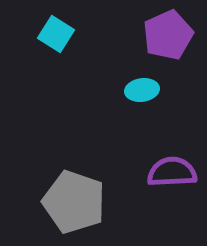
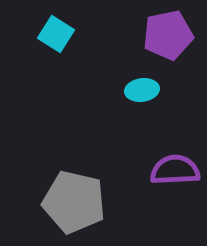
purple pentagon: rotated 12 degrees clockwise
purple semicircle: moved 3 px right, 2 px up
gray pentagon: rotated 6 degrees counterclockwise
